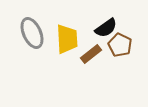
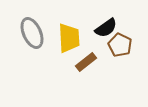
yellow trapezoid: moved 2 px right, 1 px up
brown rectangle: moved 5 px left, 8 px down
